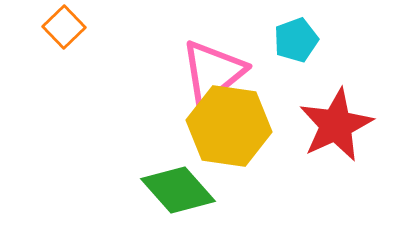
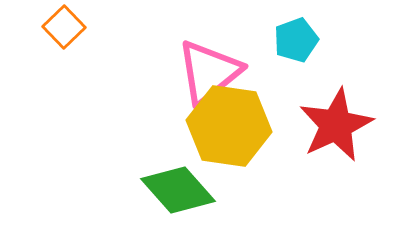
pink triangle: moved 4 px left
